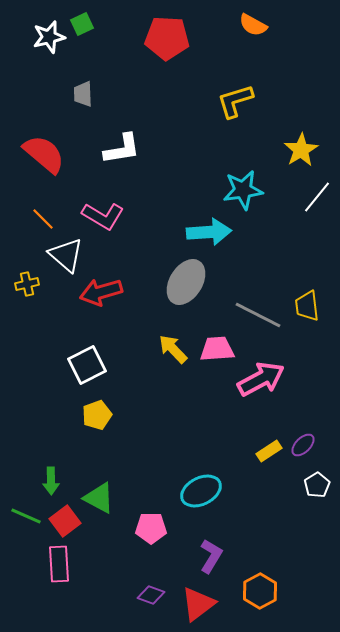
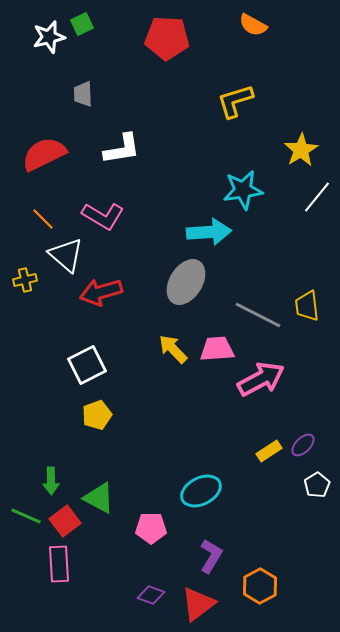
red semicircle: rotated 66 degrees counterclockwise
yellow cross: moved 2 px left, 4 px up
orange hexagon: moved 5 px up
